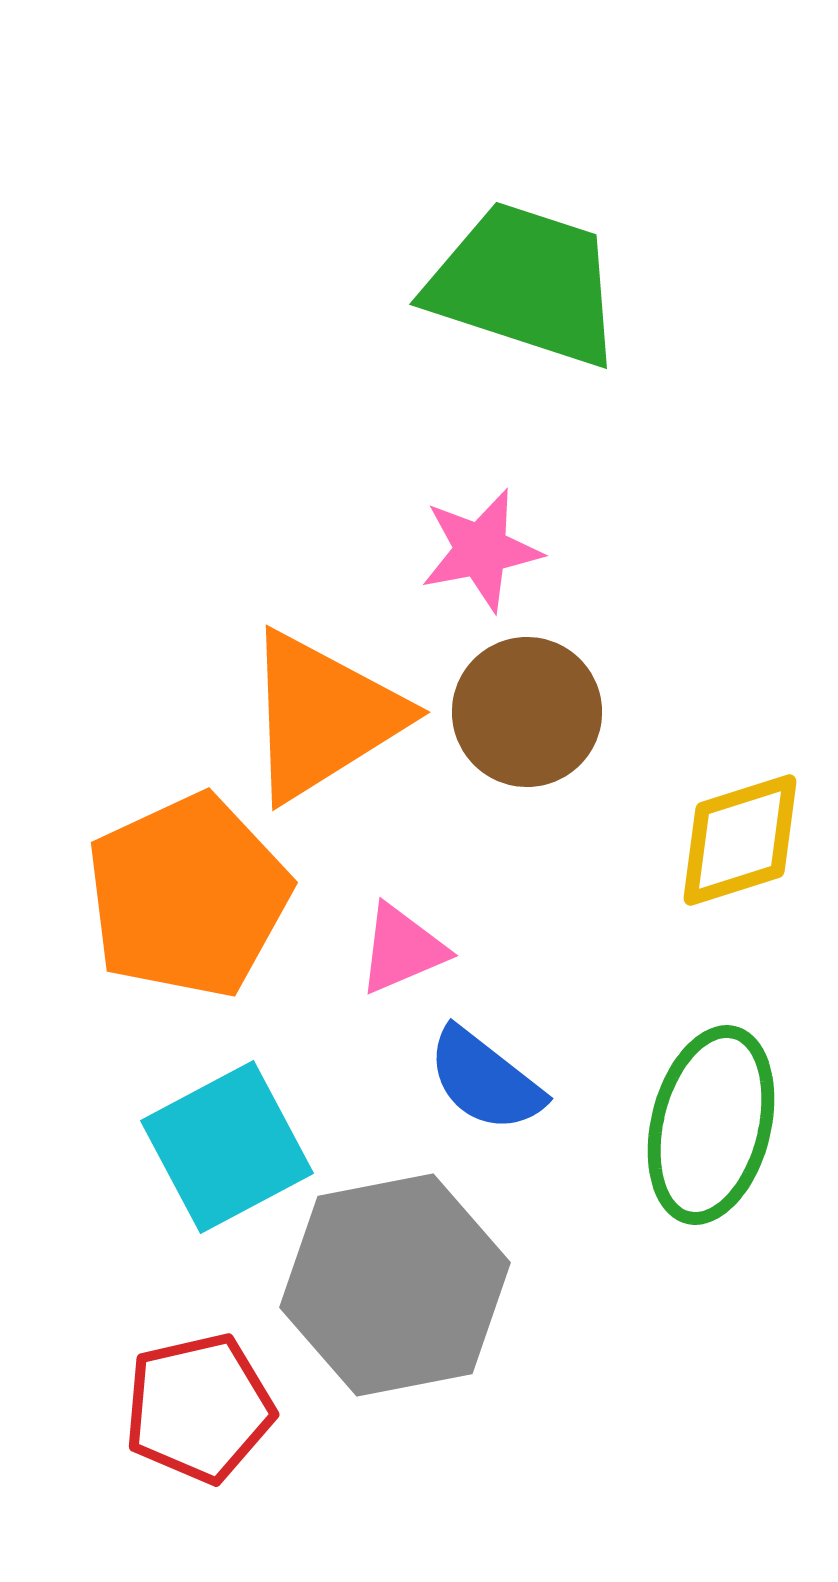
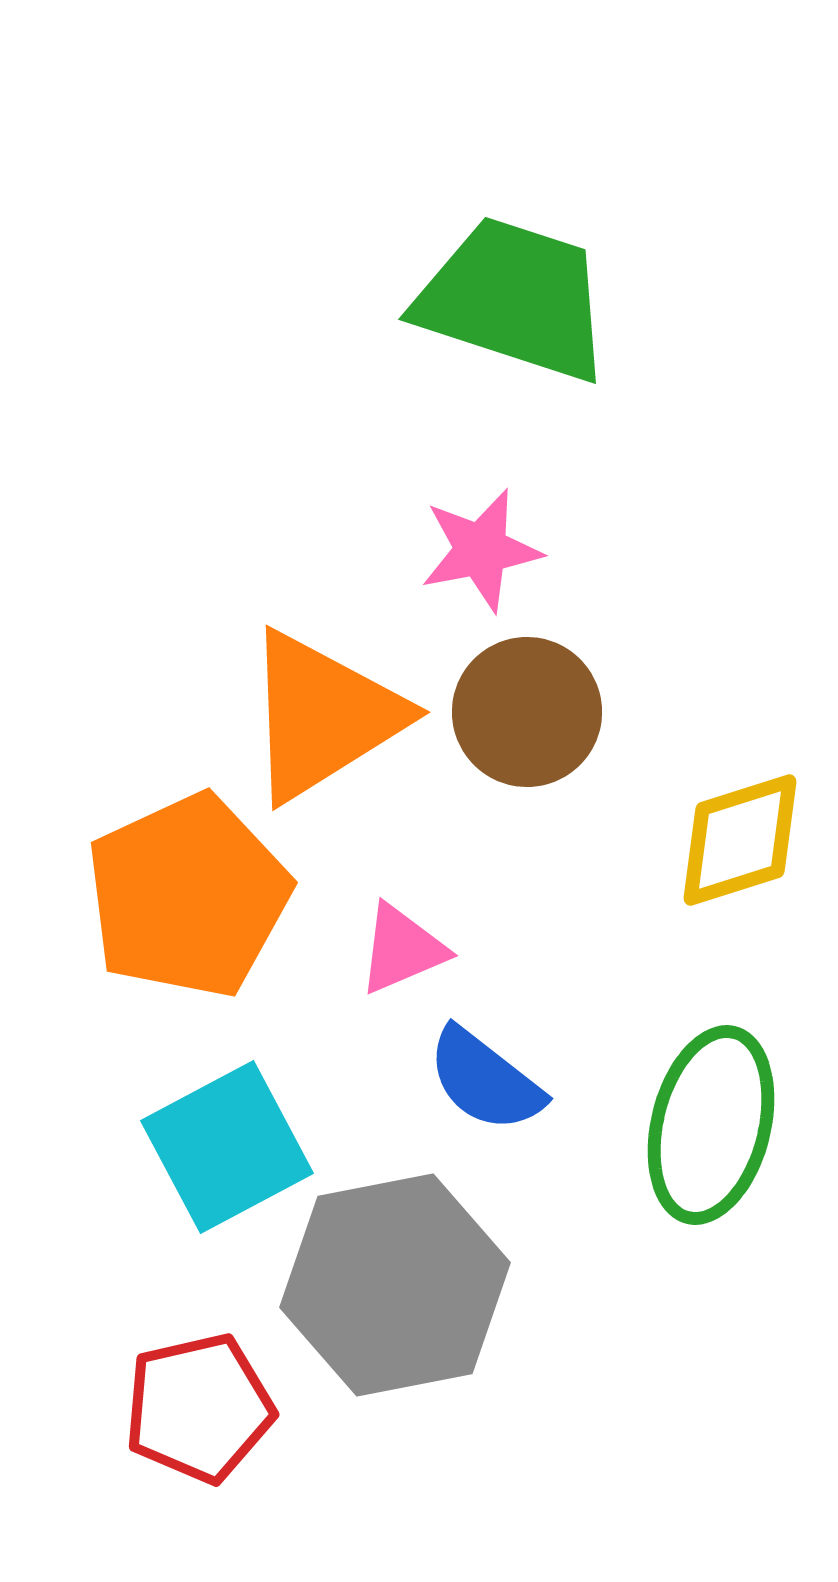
green trapezoid: moved 11 px left, 15 px down
